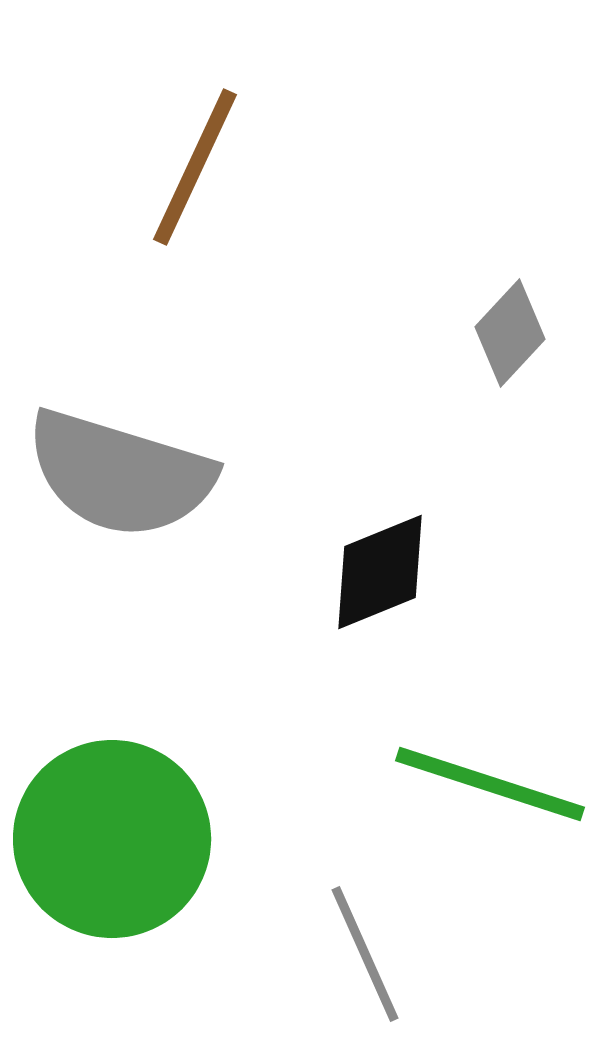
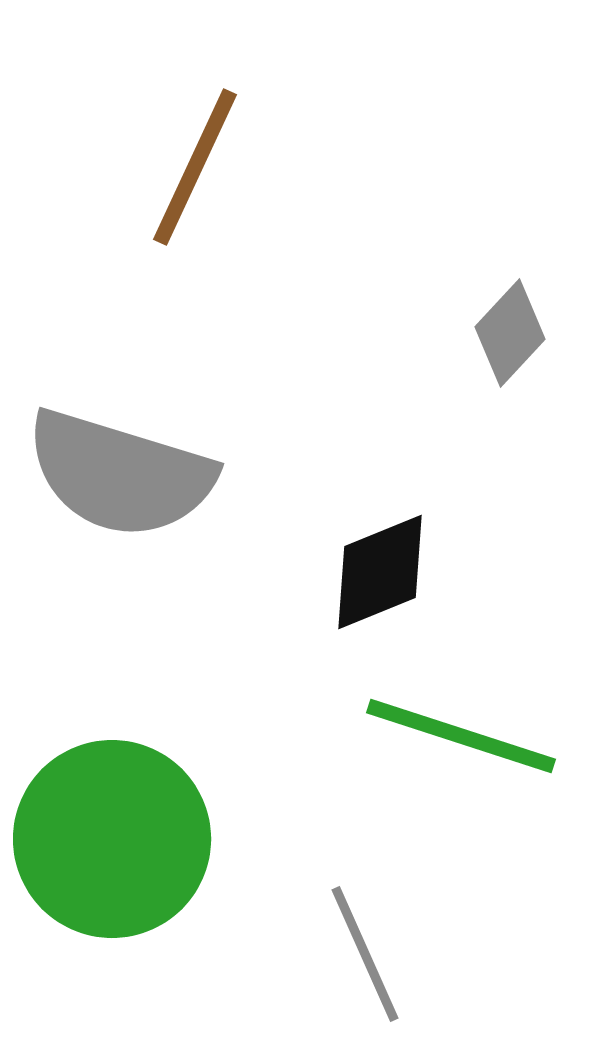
green line: moved 29 px left, 48 px up
